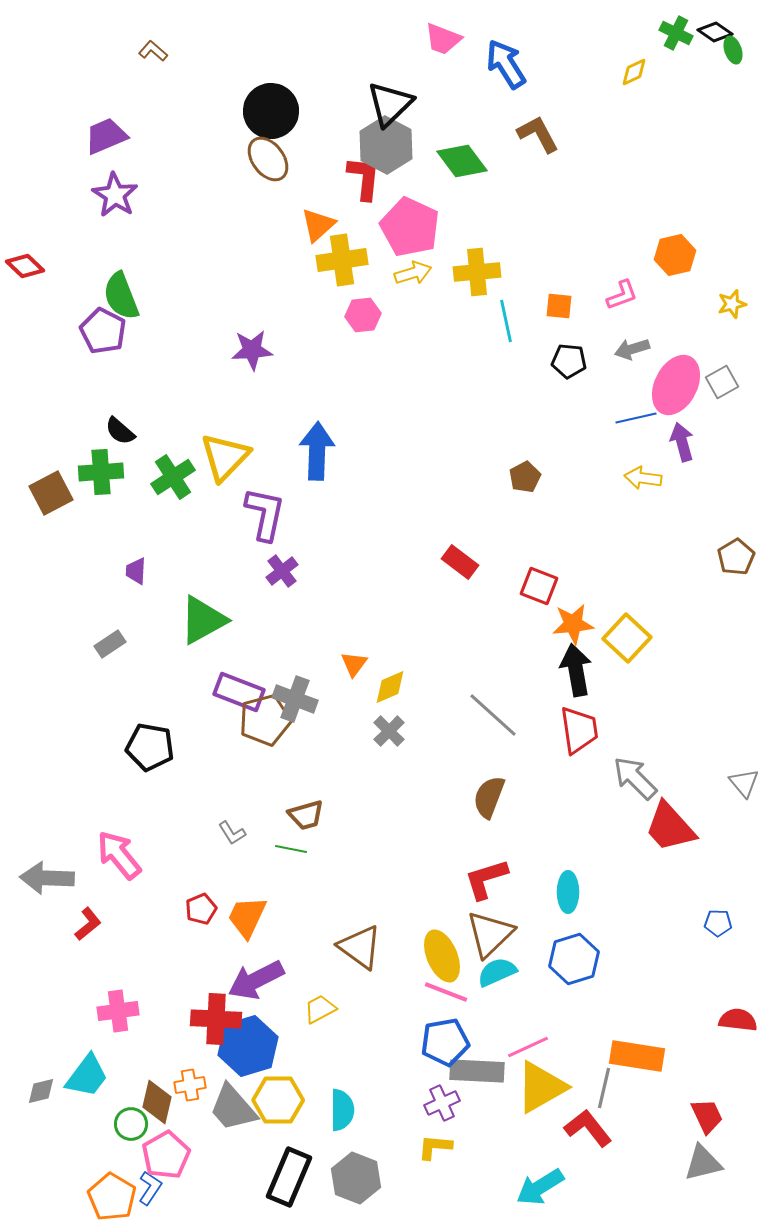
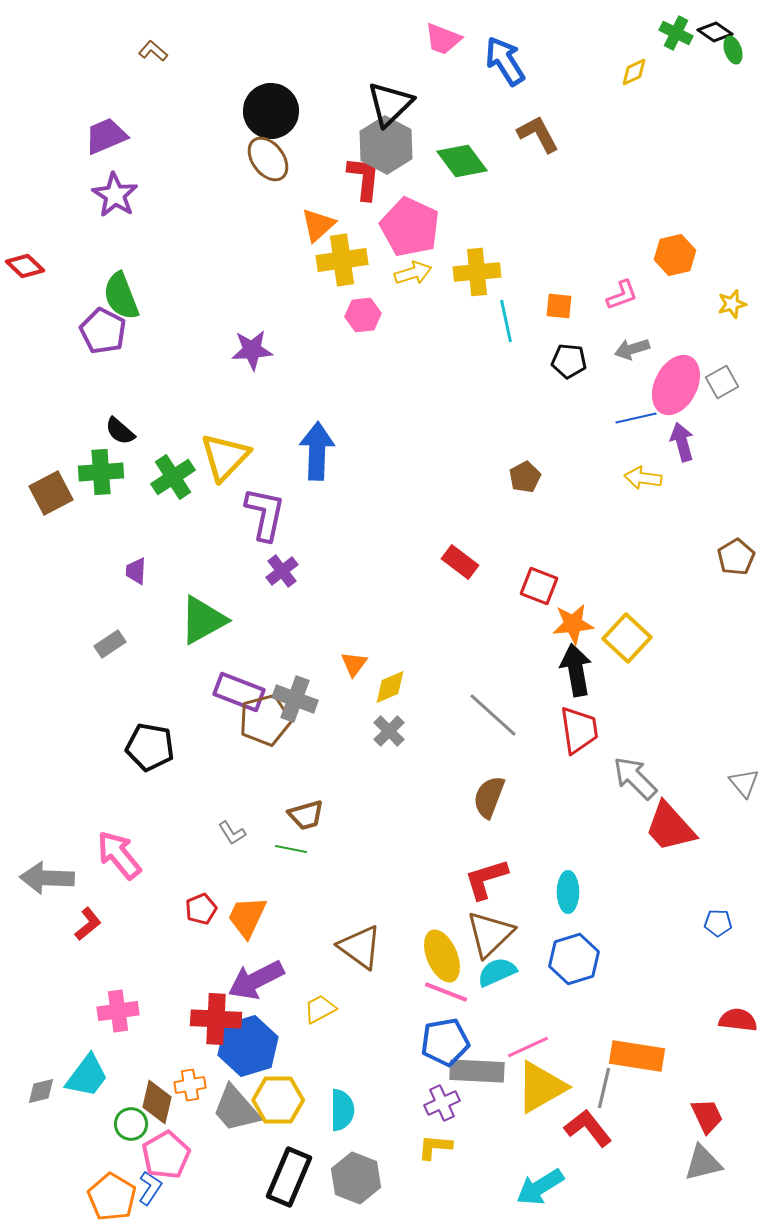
blue arrow at (506, 64): moved 1 px left, 3 px up
gray trapezoid at (233, 1108): moved 3 px right, 1 px down
